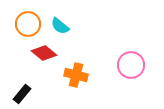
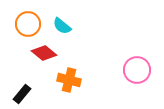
cyan semicircle: moved 2 px right
pink circle: moved 6 px right, 5 px down
orange cross: moved 7 px left, 5 px down
